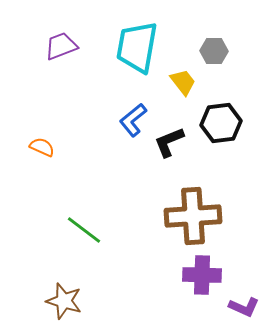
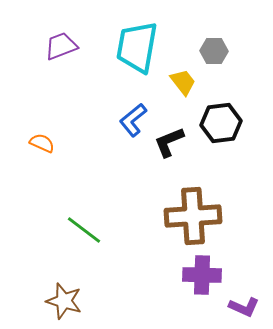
orange semicircle: moved 4 px up
